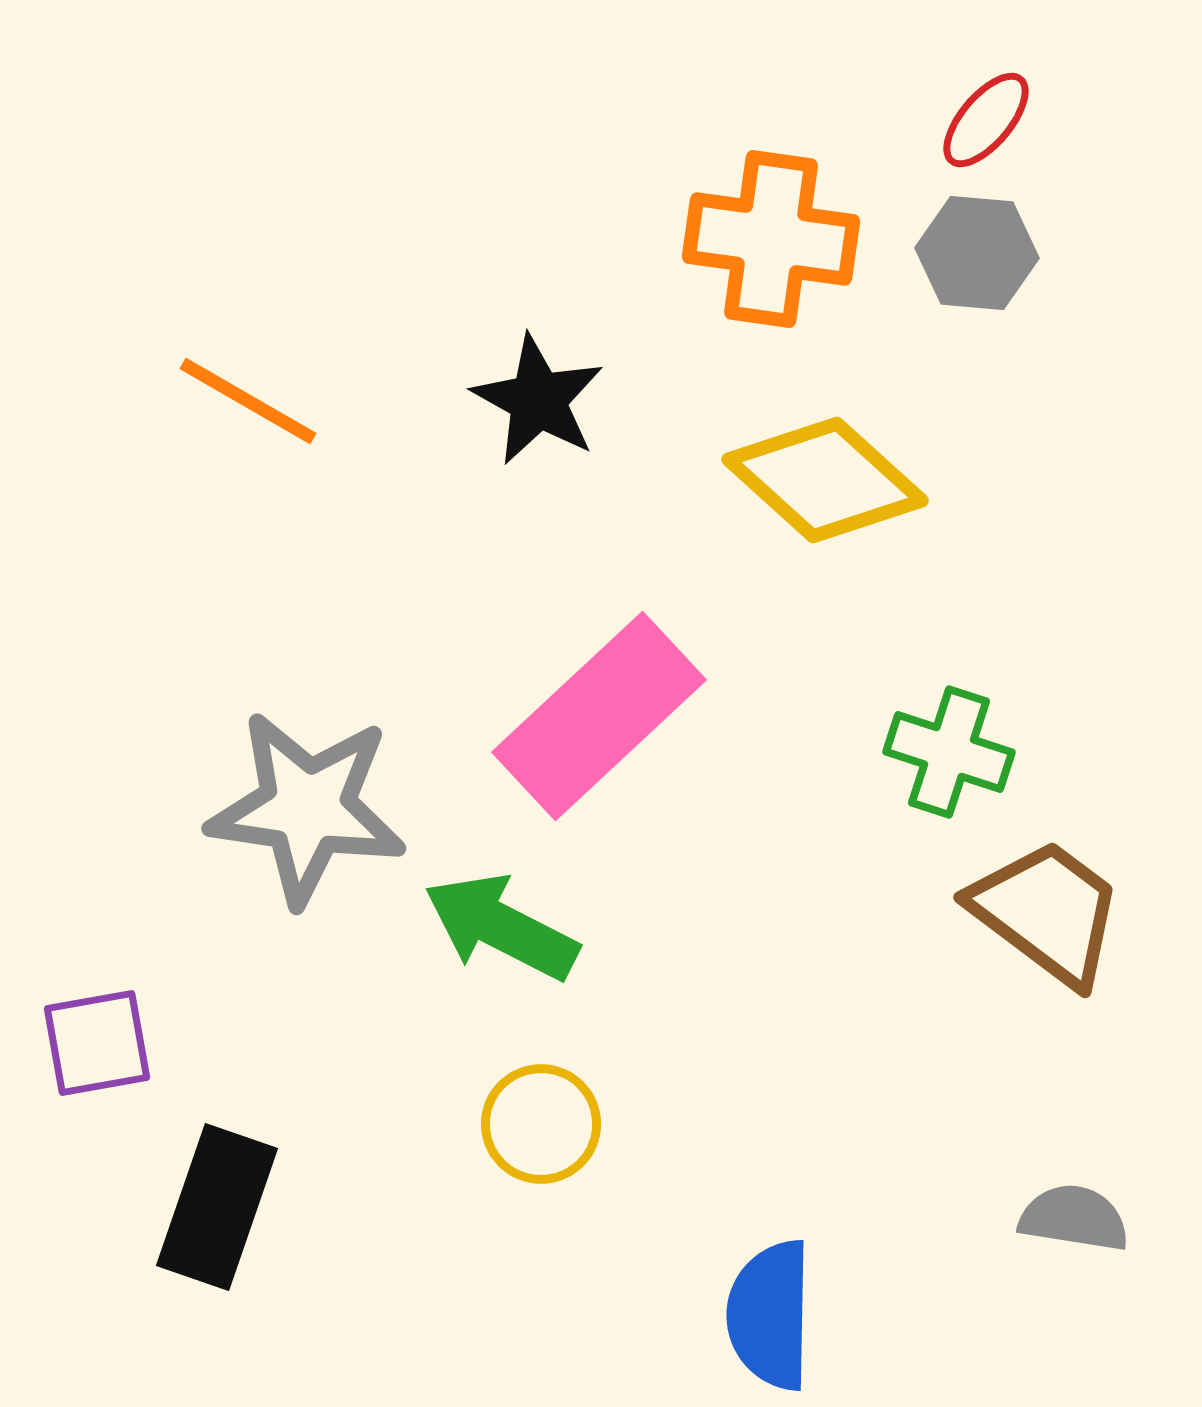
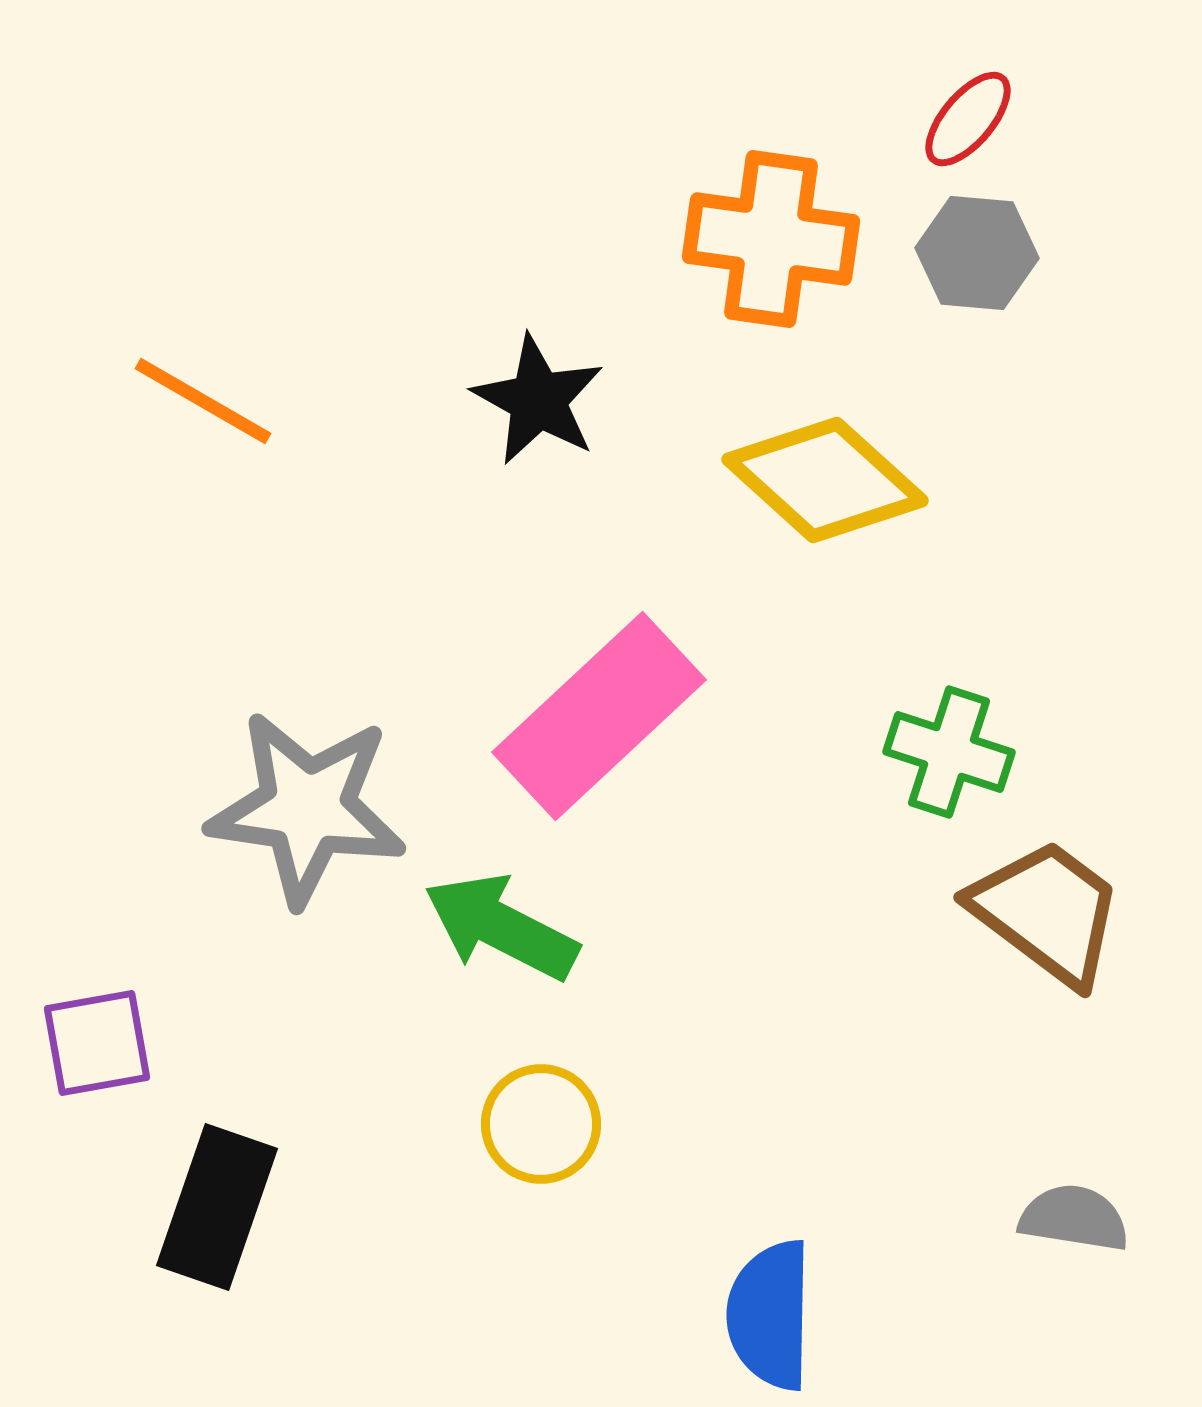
red ellipse: moved 18 px left, 1 px up
orange line: moved 45 px left
